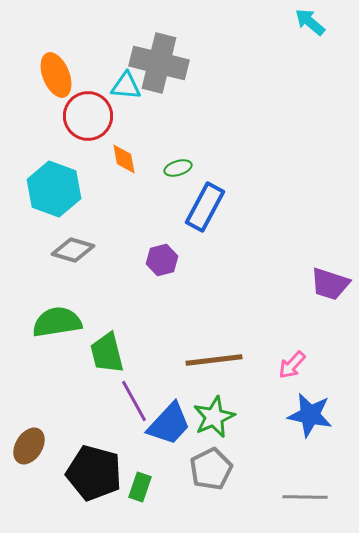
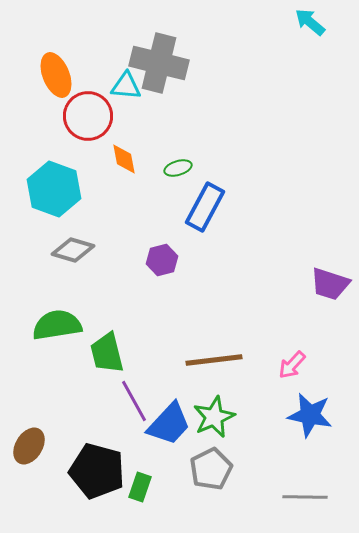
green semicircle: moved 3 px down
black pentagon: moved 3 px right, 2 px up
